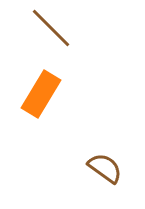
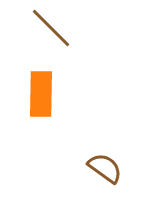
orange rectangle: rotated 30 degrees counterclockwise
